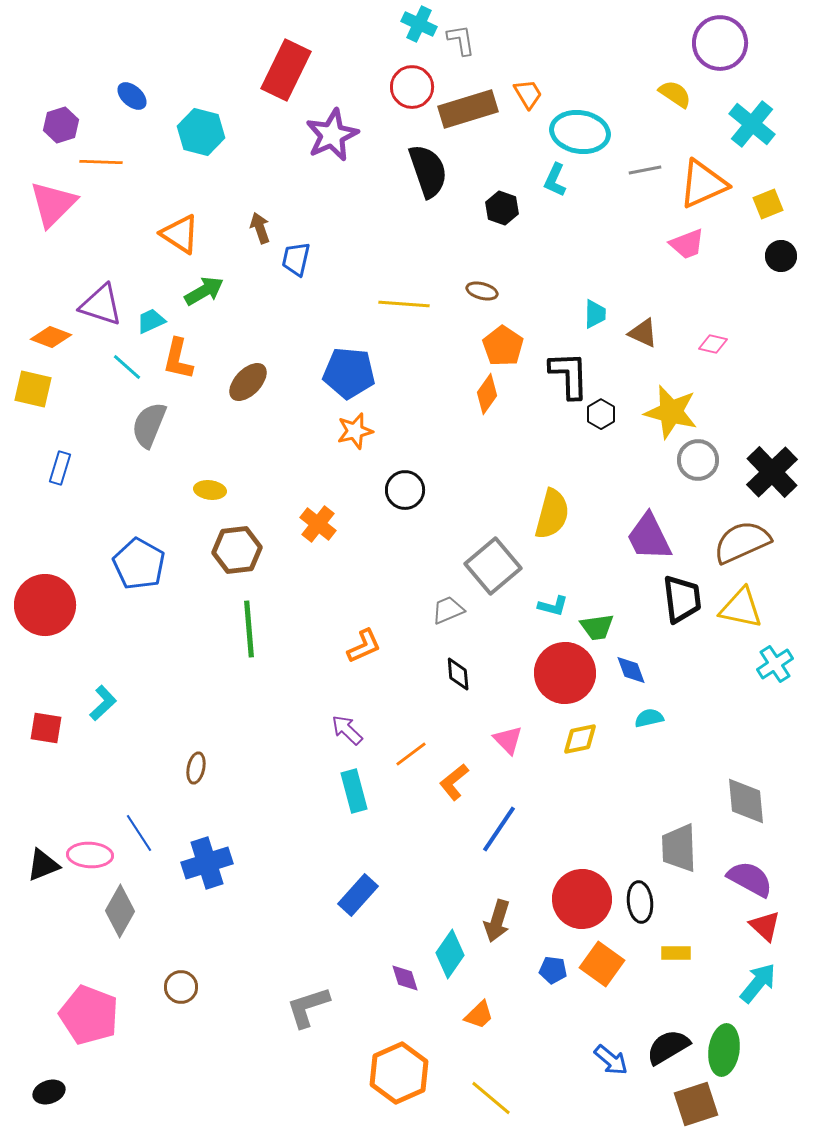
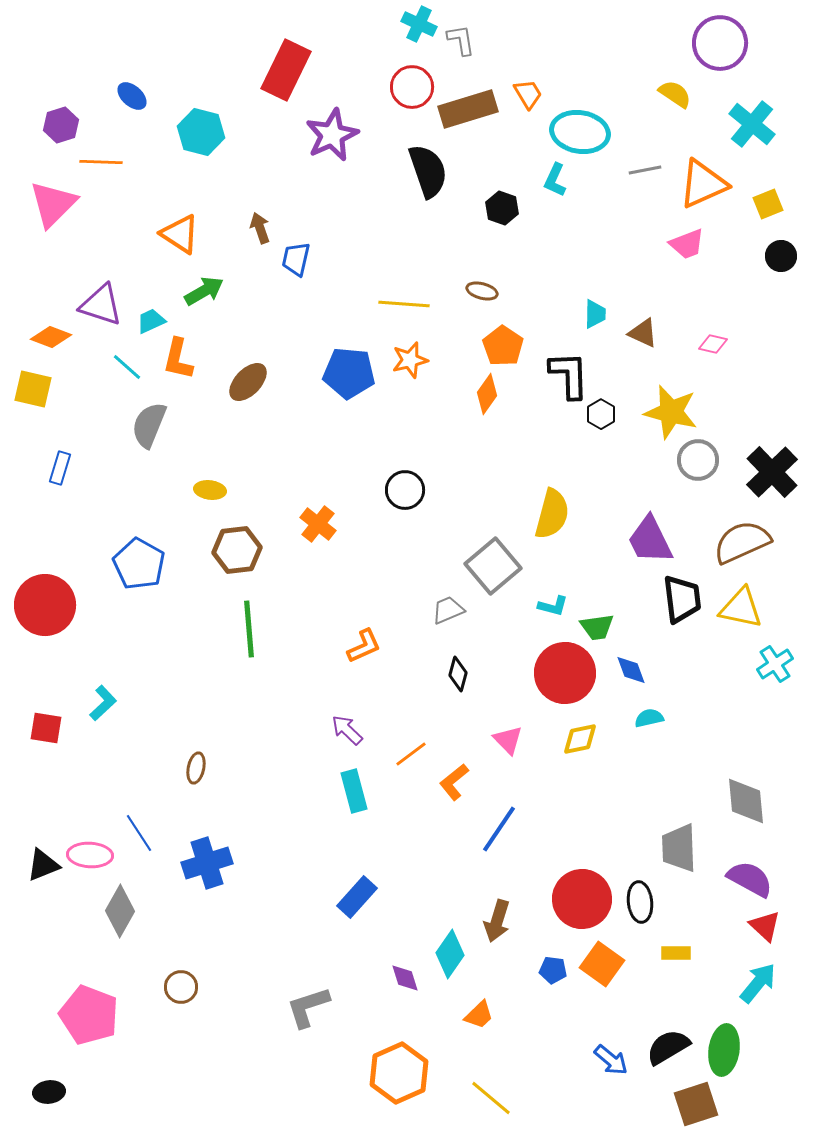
orange star at (355, 431): moved 55 px right, 71 px up
purple trapezoid at (649, 537): moved 1 px right, 3 px down
black diamond at (458, 674): rotated 20 degrees clockwise
blue rectangle at (358, 895): moved 1 px left, 2 px down
black ellipse at (49, 1092): rotated 12 degrees clockwise
